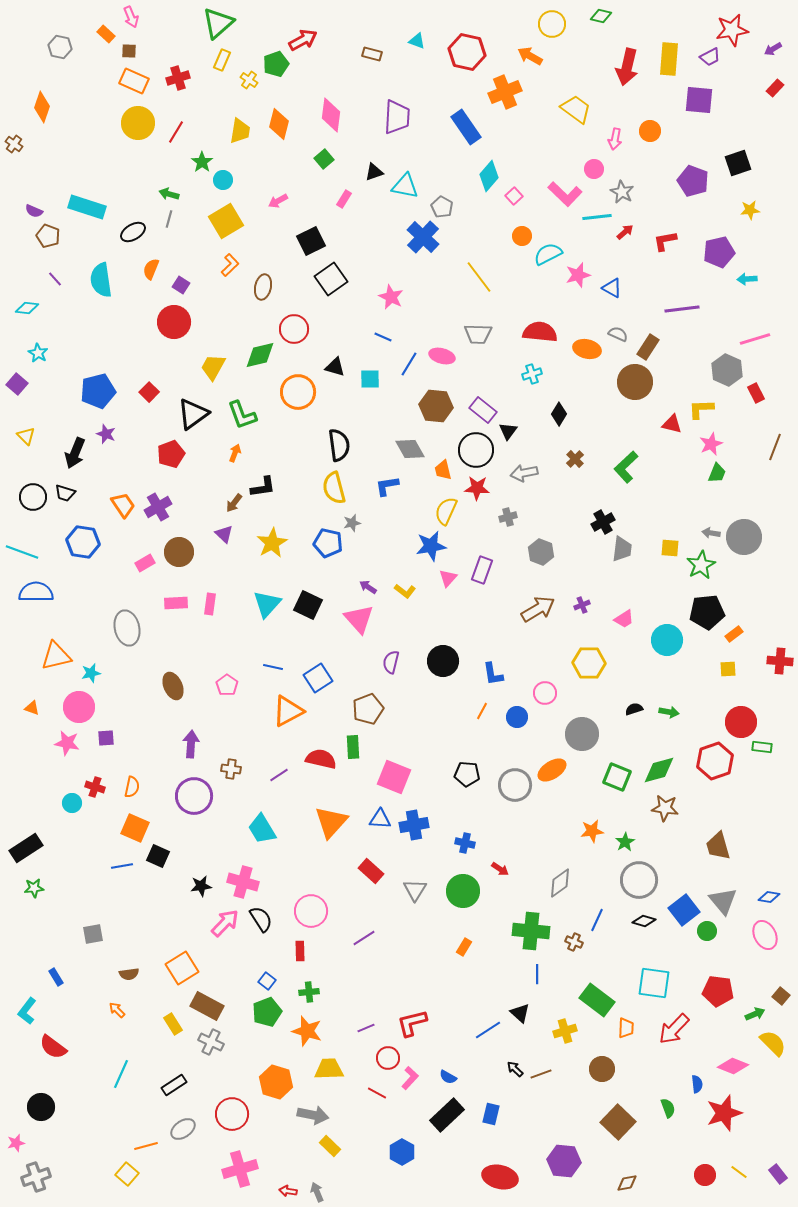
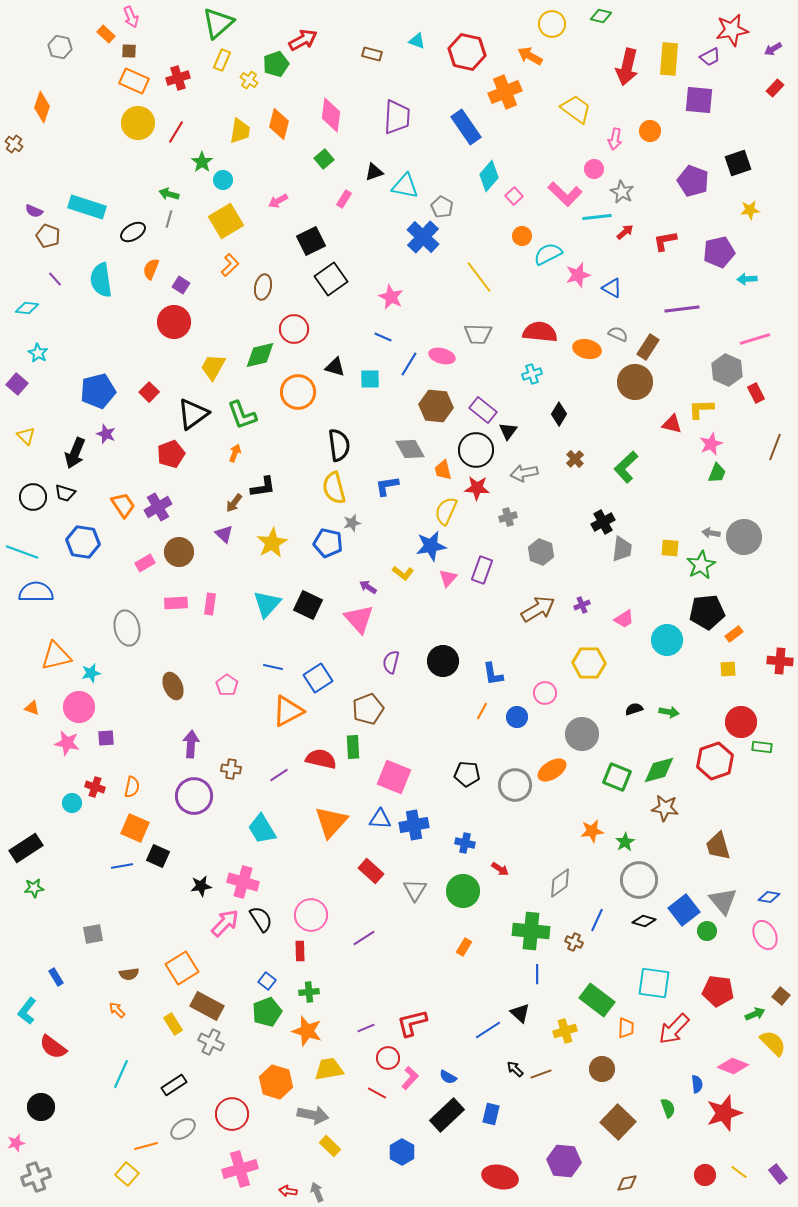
yellow L-shape at (405, 591): moved 2 px left, 18 px up
pink circle at (311, 911): moved 4 px down
yellow trapezoid at (329, 1069): rotated 8 degrees counterclockwise
